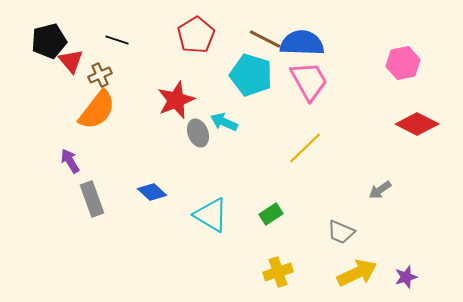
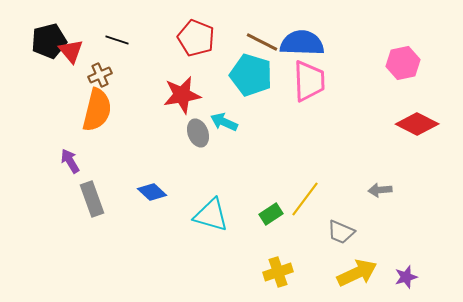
red pentagon: moved 3 px down; rotated 18 degrees counterclockwise
brown line: moved 3 px left, 3 px down
red triangle: moved 10 px up
pink trapezoid: rotated 27 degrees clockwise
red star: moved 6 px right, 5 px up; rotated 12 degrees clockwise
orange semicircle: rotated 24 degrees counterclockwise
yellow line: moved 51 px down; rotated 9 degrees counterclockwise
gray arrow: rotated 30 degrees clockwise
cyan triangle: rotated 15 degrees counterclockwise
